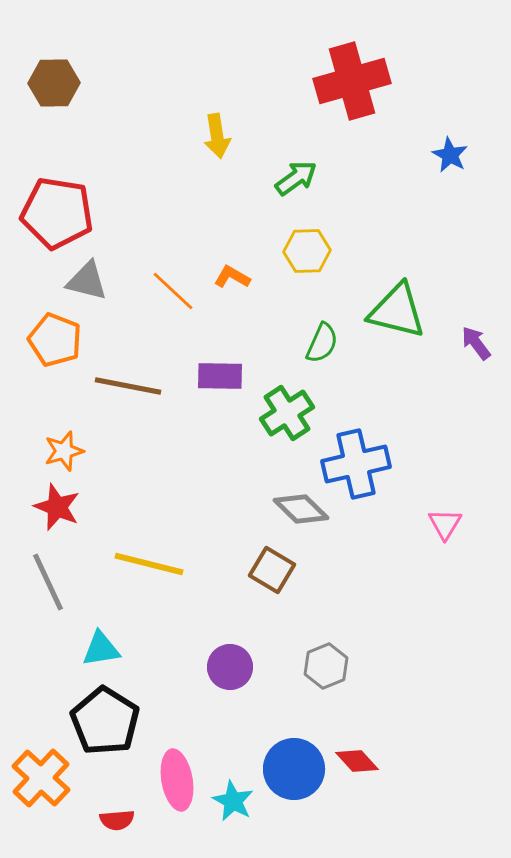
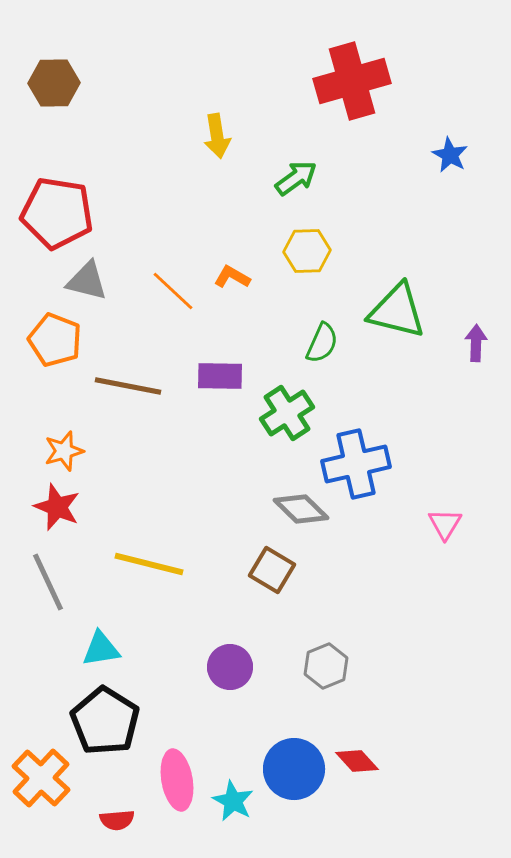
purple arrow: rotated 39 degrees clockwise
